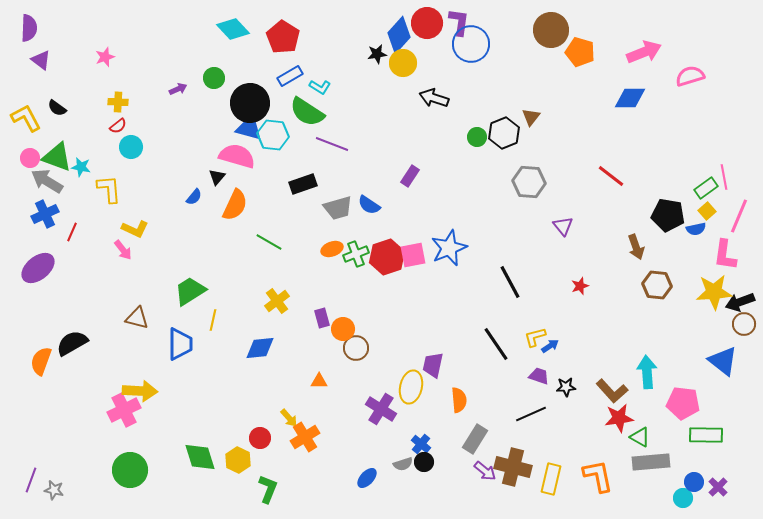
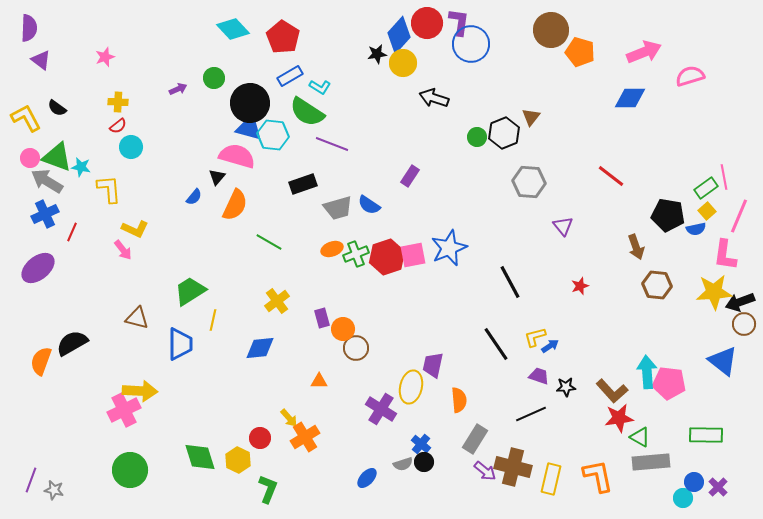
pink pentagon at (683, 403): moved 14 px left, 20 px up
